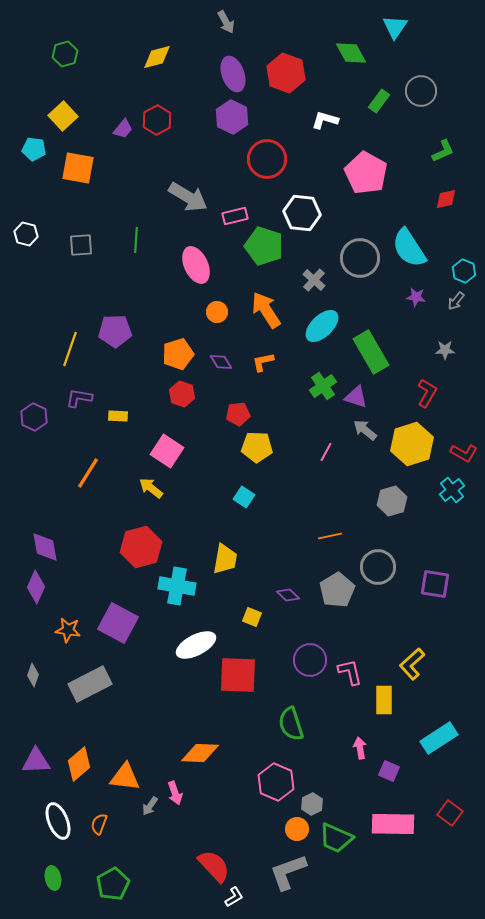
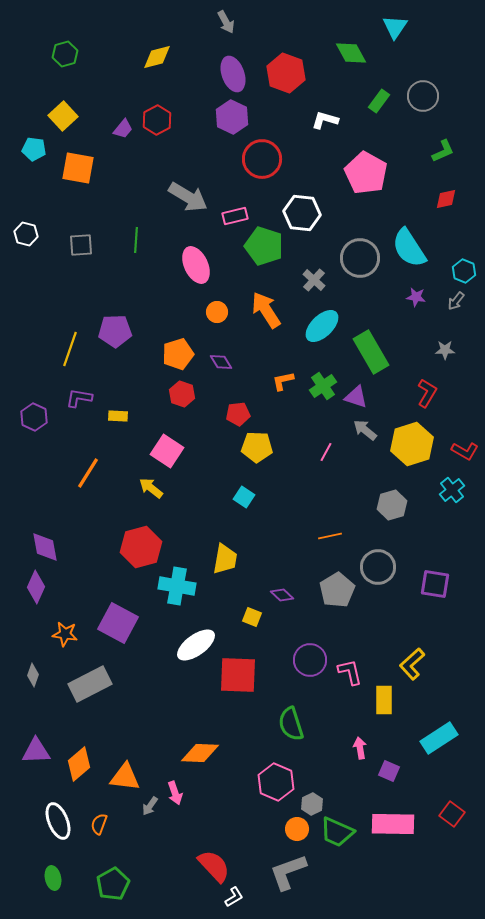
gray circle at (421, 91): moved 2 px right, 5 px down
red circle at (267, 159): moved 5 px left
orange L-shape at (263, 362): moved 20 px right, 19 px down
red L-shape at (464, 453): moved 1 px right, 2 px up
gray hexagon at (392, 501): moved 4 px down
purple diamond at (288, 595): moved 6 px left
orange star at (68, 630): moved 3 px left, 4 px down
white ellipse at (196, 645): rotated 9 degrees counterclockwise
purple triangle at (36, 761): moved 10 px up
red square at (450, 813): moved 2 px right, 1 px down
green trapezoid at (336, 838): moved 1 px right, 6 px up
